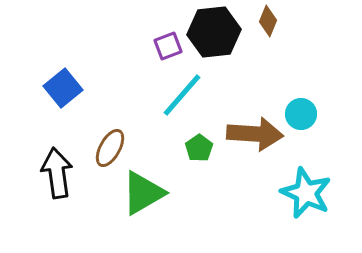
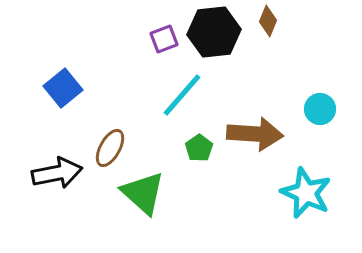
purple square: moved 4 px left, 7 px up
cyan circle: moved 19 px right, 5 px up
black arrow: rotated 87 degrees clockwise
green triangle: rotated 48 degrees counterclockwise
